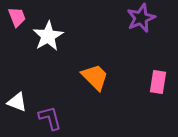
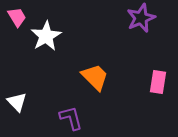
pink trapezoid: rotated 10 degrees counterclockwise
white star: moved 2 px left
white triangle: rotated 25 degrees clockwise
purple L-shape: moved 21 px right
